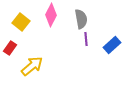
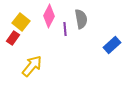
pink diamond: moved 2 px left, 1 px down
purple line: moved 21 px left, 10 px up
red rectangle: moved 3 px right, 10 px up
yellow arrow: rotated 10 degrees counterclockwise
